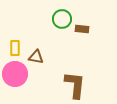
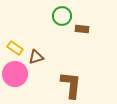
green circle: moved 3 px up
yellow rectangle: rotated 56 degrees counterclockwise
brown triangle: rotated 28 degrees counterclockwise
brown L-shape: moved 4 px left
